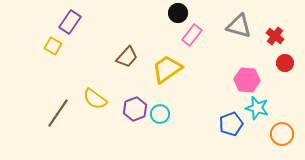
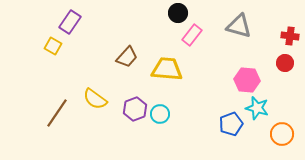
red cross: moved 15 px right; rotated 30 degrees counterclockwise
yellow trapezoid: rotated 40 degrees clockwise
brown line: moved 1 px left
